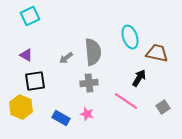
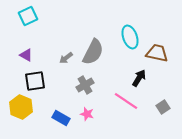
cyan square: moved 2 px left
gray semicircle: rotated 32 degrees clockwise
gray cross: moved 4 px left, 2 px down; rotated 24 degrees counterclockwise
